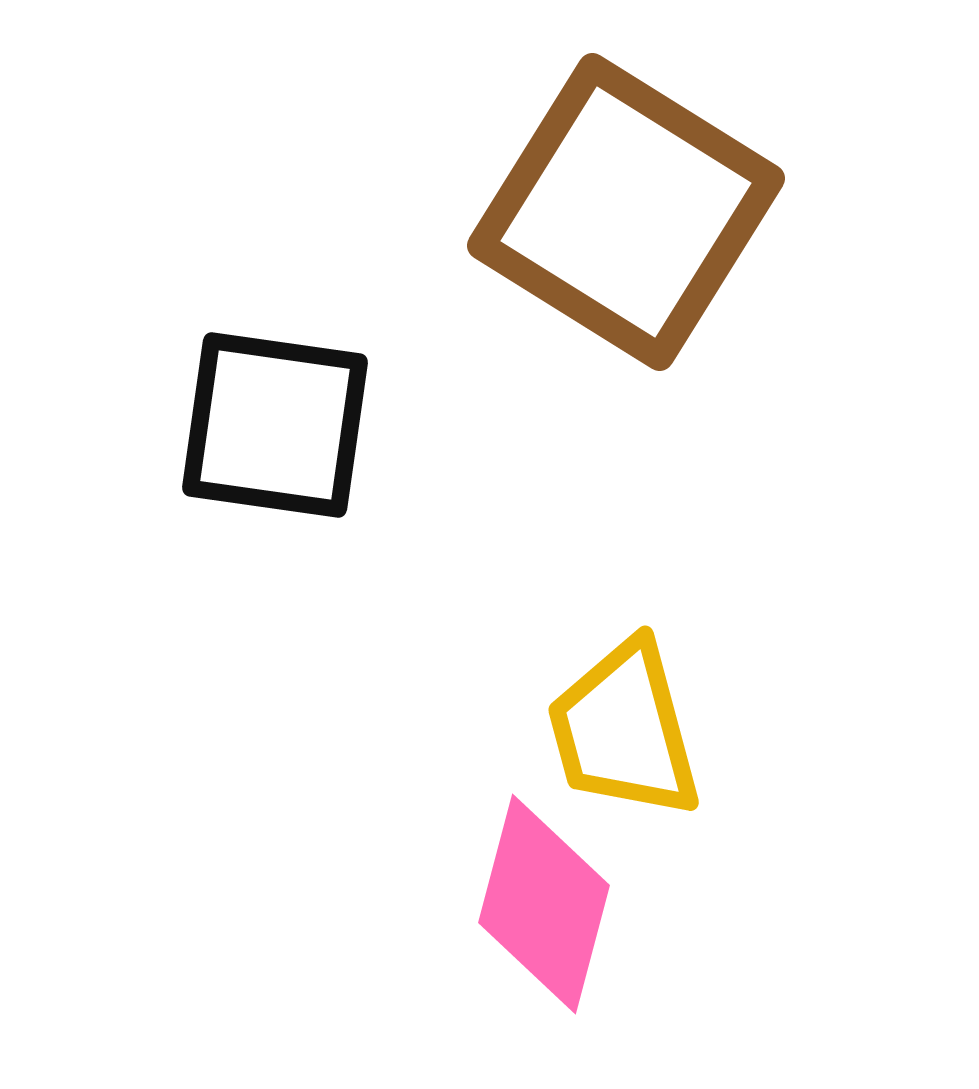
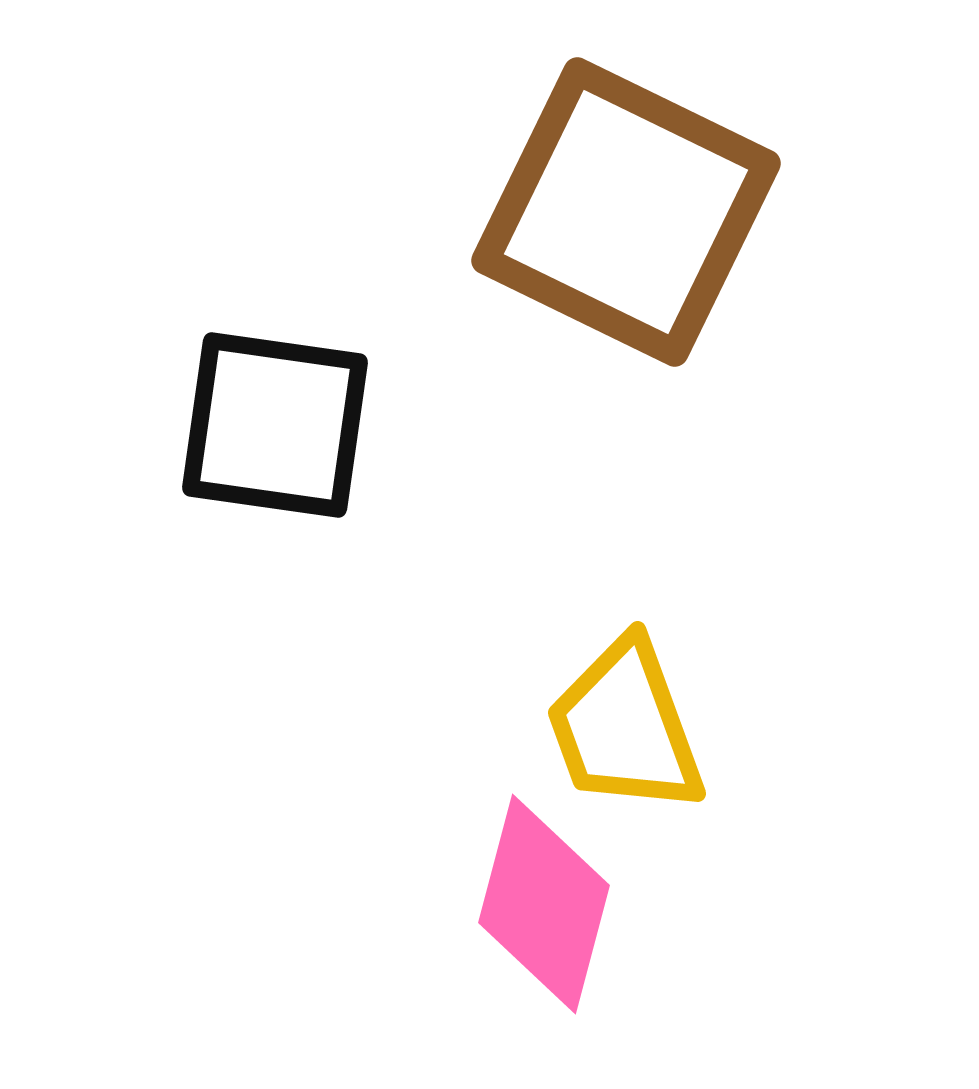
brown square: rotated 6 degrees counterclockwise
yellow trapezoid: moved 1 px right, 3 px up; rotated 5 degrees counterclockwise
